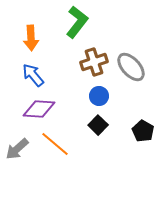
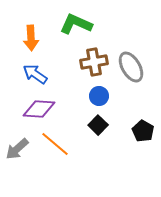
green L-shape: moved 1 px left, 2 px down; rotated 104 degrees counterclockwise
brown cross: rotated 8 degrees clockwise
gray ellipse: rotated 12 degrees clockwise
blue arrow: moved 2 px right, 1 px up; rotated 15 degrees counterclockwise
